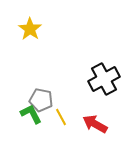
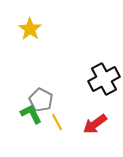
gray pentagon: rotated 15 degrees clockwise
yellow line: moved 4 px left, 5 px down
red arrow: rotated 65 degrees counterclockwise
